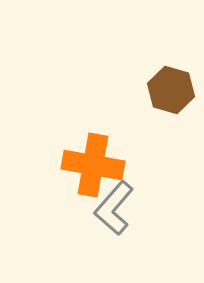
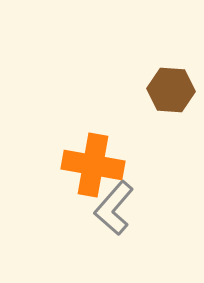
brown hexagon: rotated 12 degrees counterclockwise
